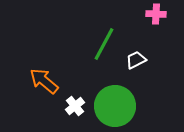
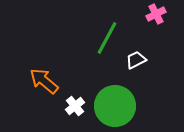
pink cross: rotated 30 degrees counterclockwise
green line: moved 3 px right, 6 px up
